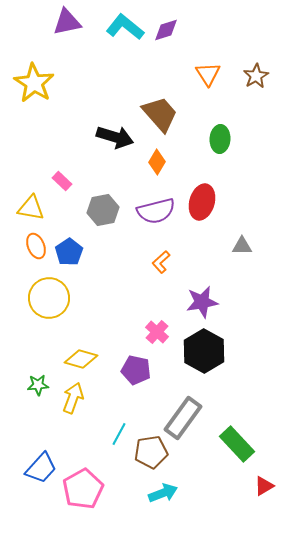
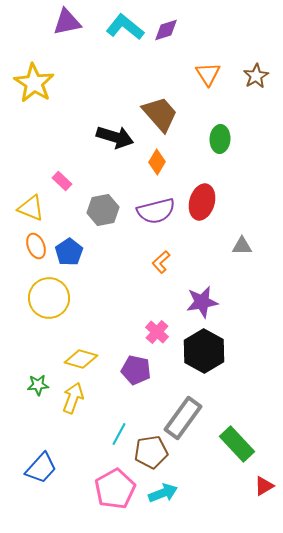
yellow triangle: rotated 12 degrees clockwise
pink pentagon: moved 32 px right
